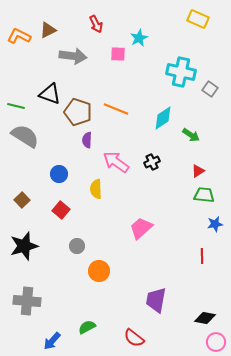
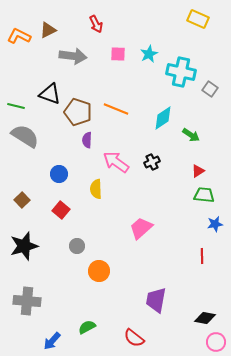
cyan star: moved 10 px right, 16 px down
